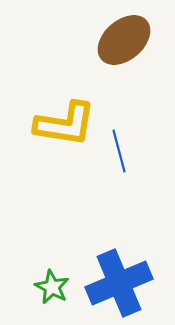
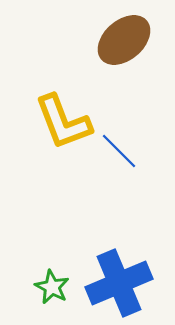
yellow L-shape: moved 2 px left, 2 px up; rotated 60 degrees clockwise
blue line: rotated 30 degrees counterclockwise
